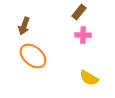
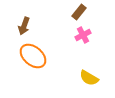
pink cross: rotated 28 degrees counterclockwise
